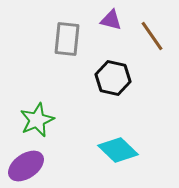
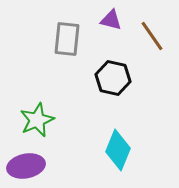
cyan diamond: rotated 69 degrees clockwise
purple ellipse: rotated 24 degrees clockwise
